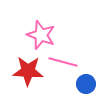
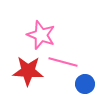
blue circle: moved 1 px left
